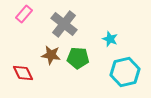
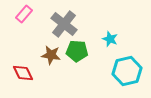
green pentagon: moved 1 px left, 7 px up
cyan hexagon: moved 2 px right, 1 px up
